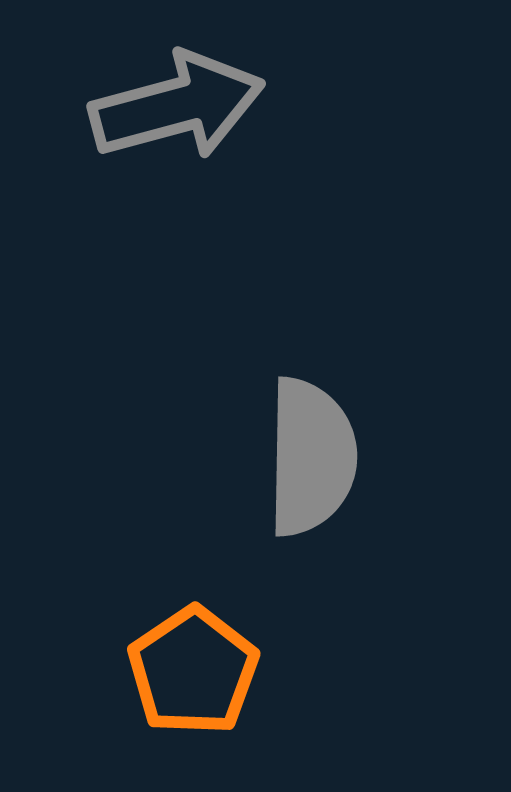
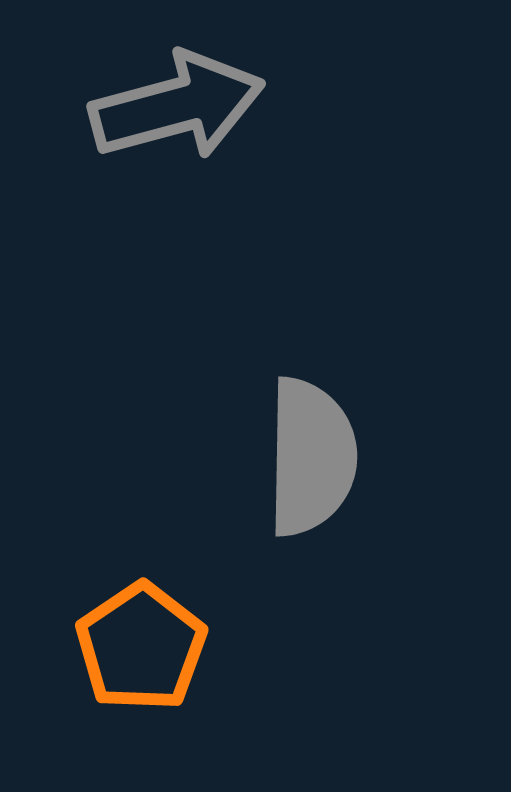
orange pentagon: moved 52 px left, 24 px up
